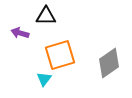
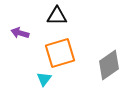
black triangle: moved 11 px right
orange square: moved 2 px up
gray diamond: moved 2 px down
